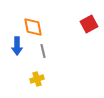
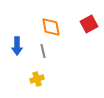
orange diamond: moved 18 px right
